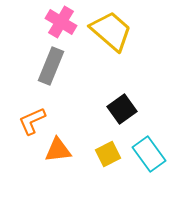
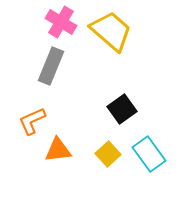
yellow square: rotated 15 degrees counterclockwise
